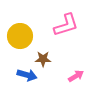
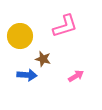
pink L-shape: moved 1 px left, 1 px down
brown star: rotated 14 degrees clockwise
blue arrow: rotated 12 degrees counterclockwise
